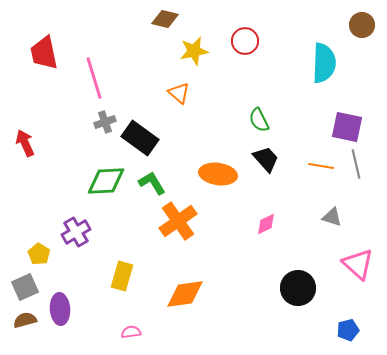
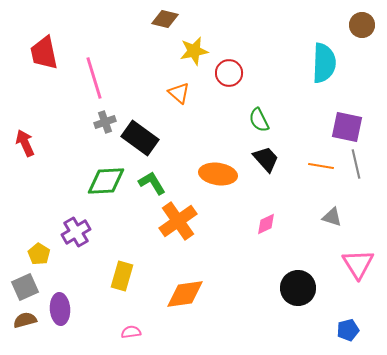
red circle: moved 16 px left, 32 px down
pink triangle: rotated 16 degrees clockwise
